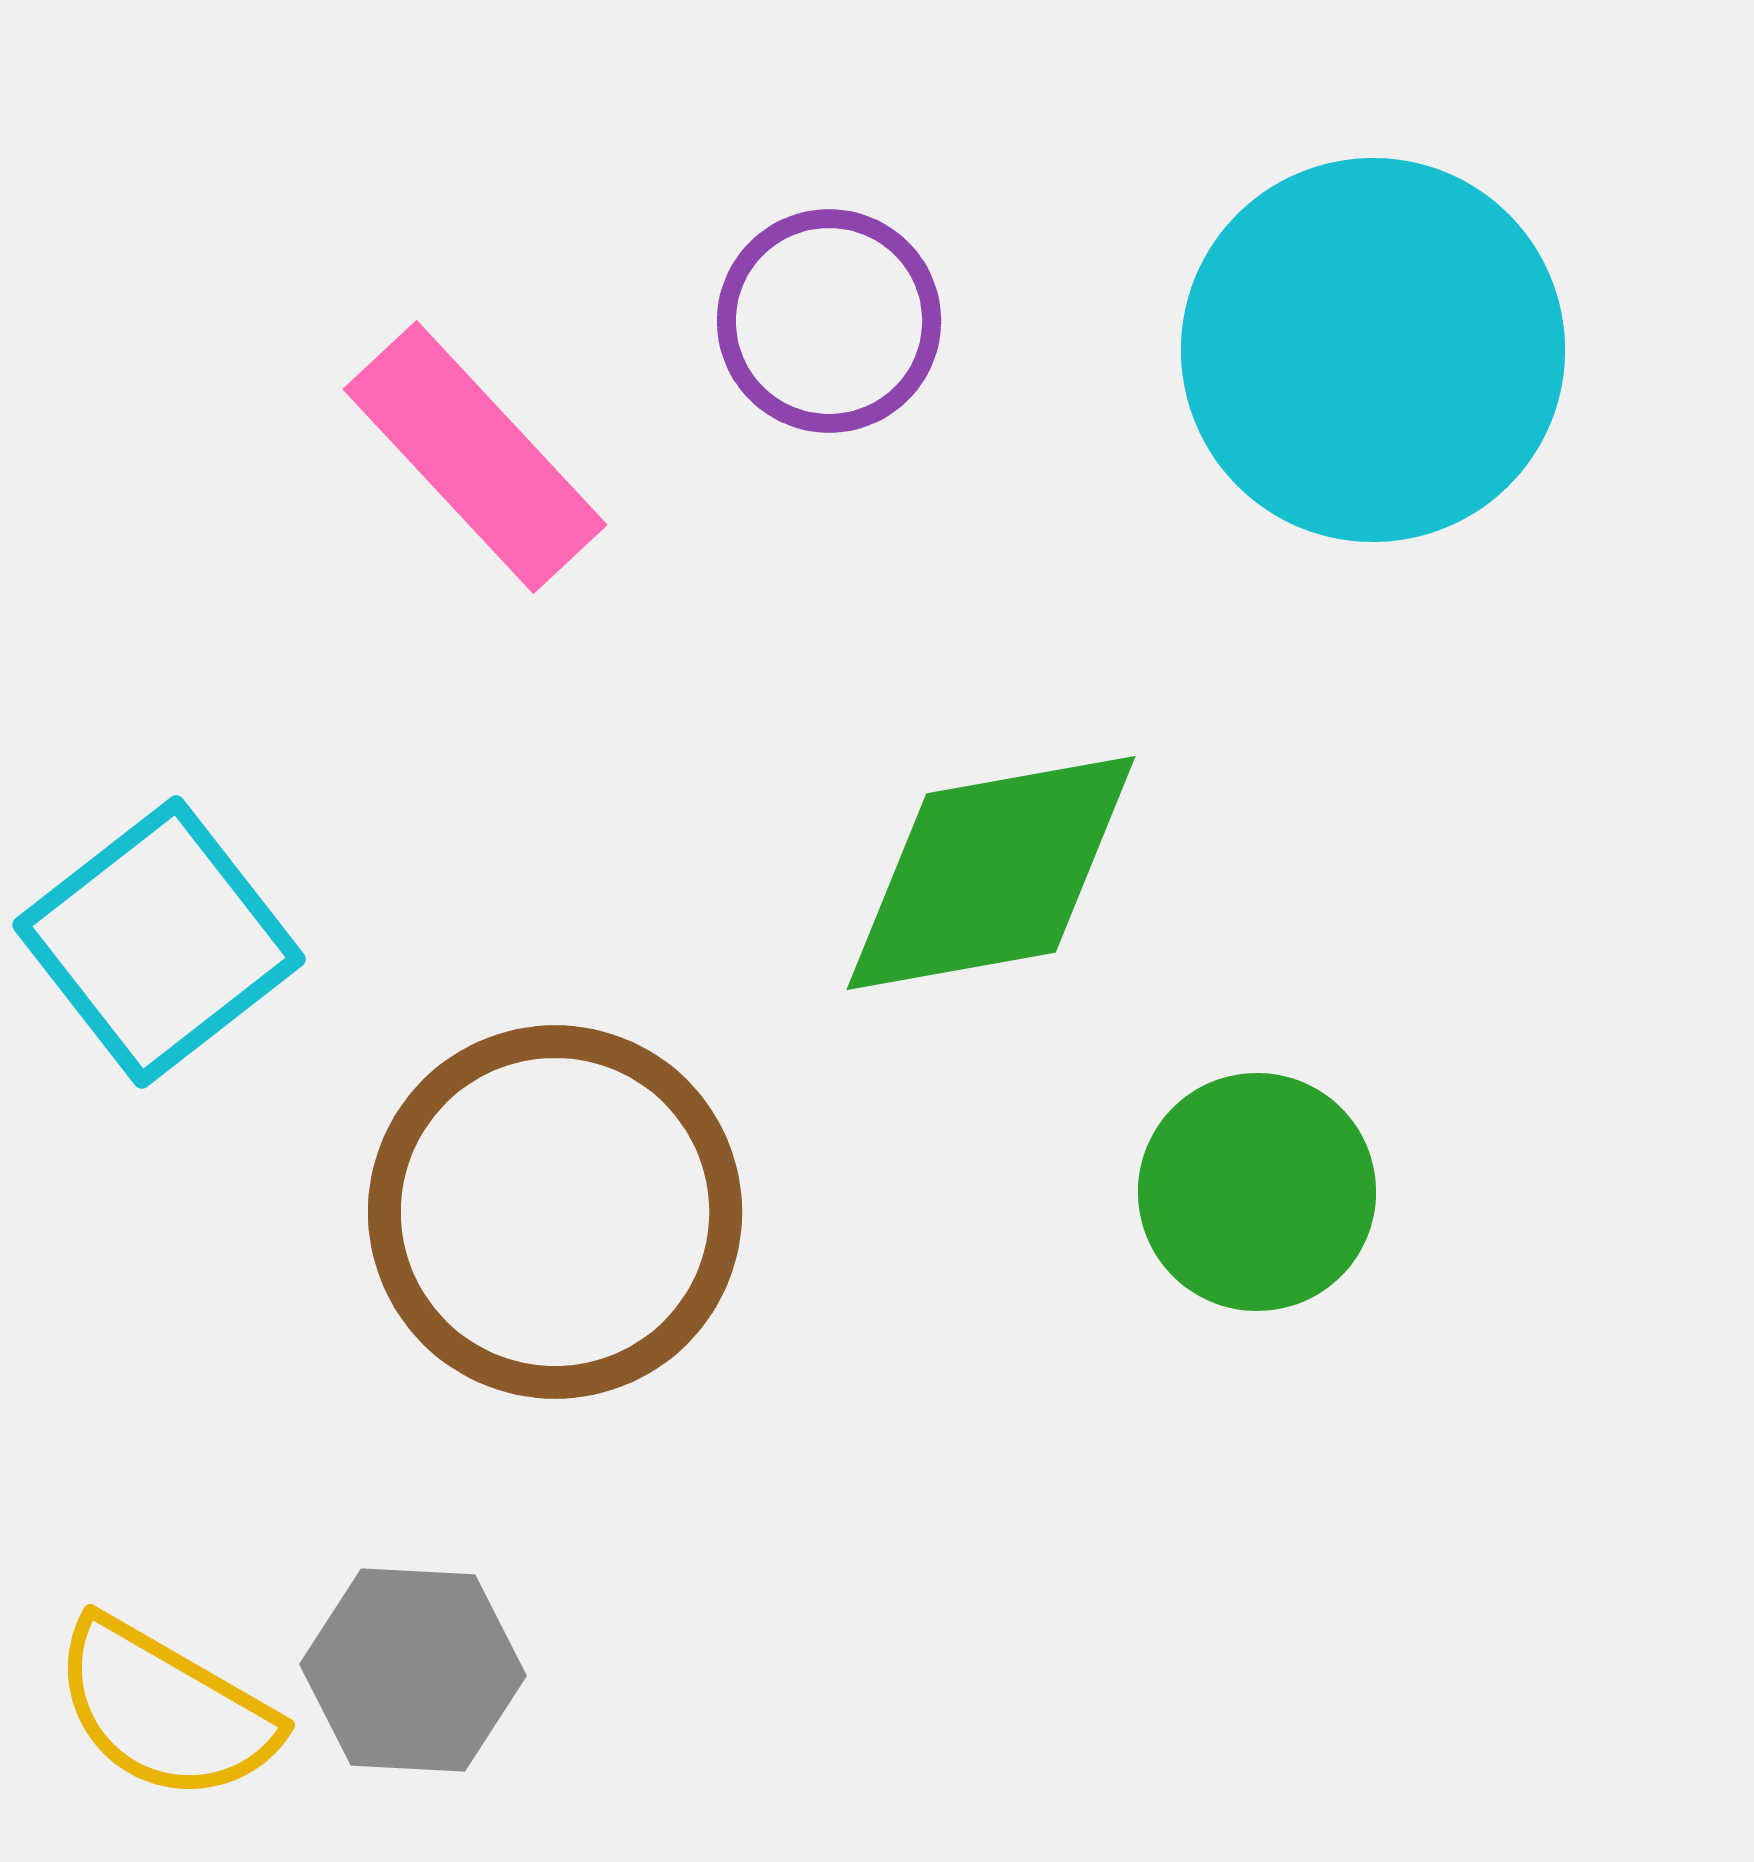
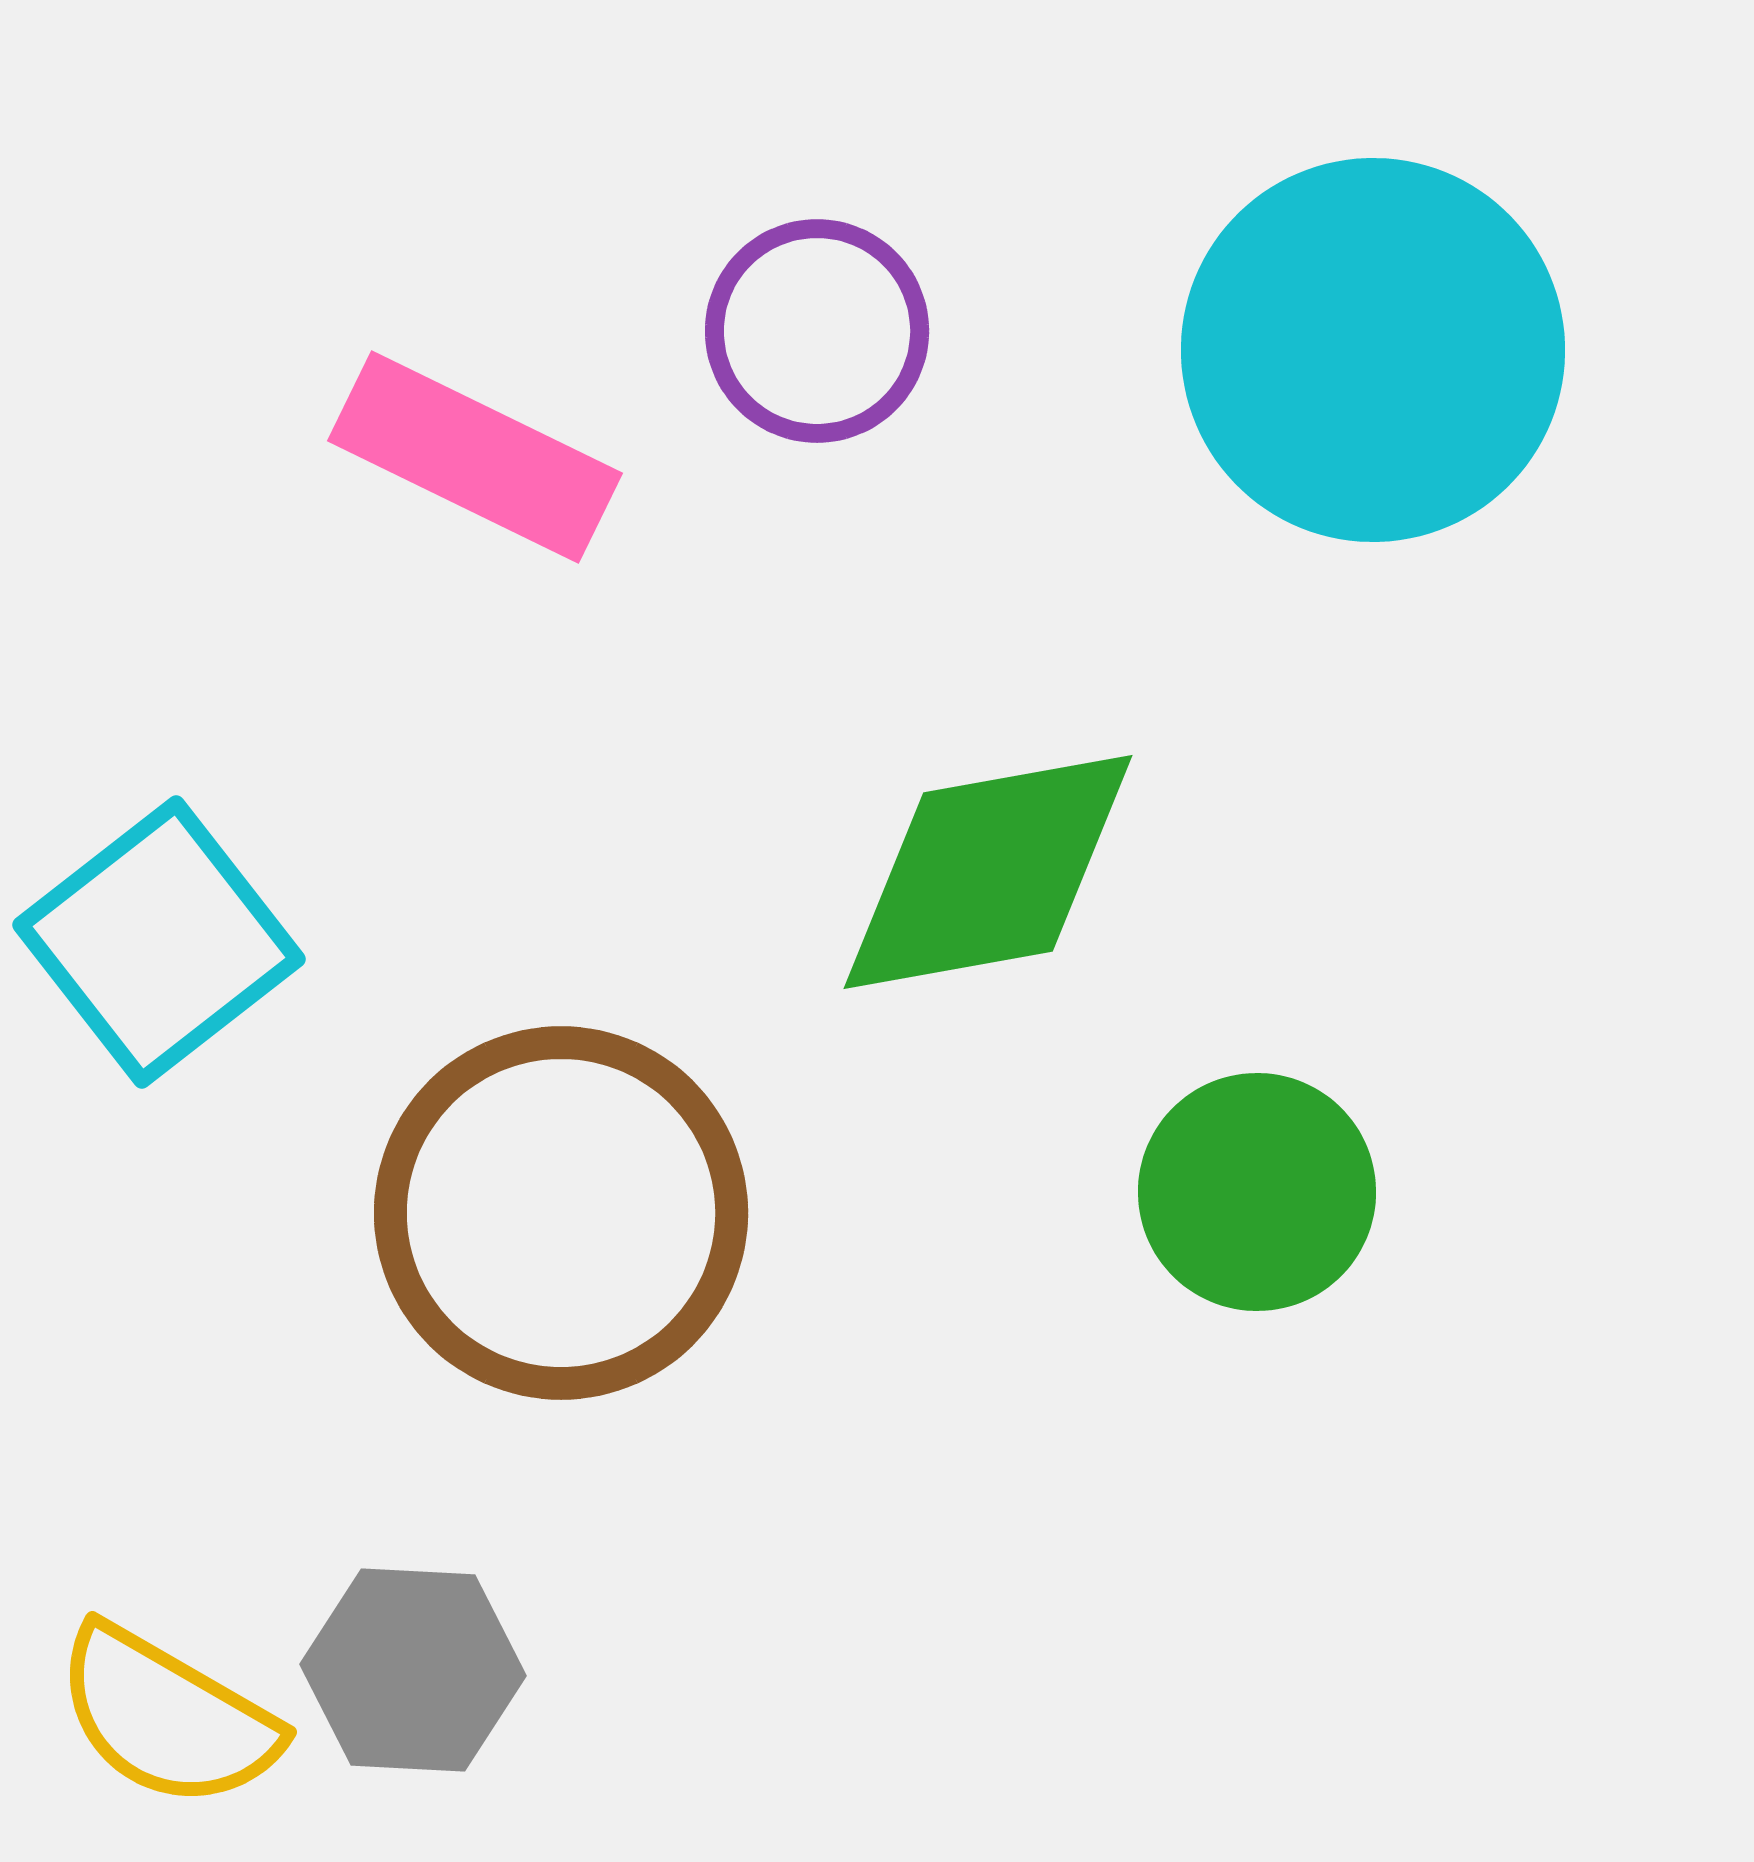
purple circle: moved 12 px left, 10 px down
pink rectangle: rotated 21 degrees counterclockwise
green diamond: moved 3 px left, 1 px up
brown circle: moved 6 px right, 1 px down
yellow semicircle: moved 2 px right, 7 px down
